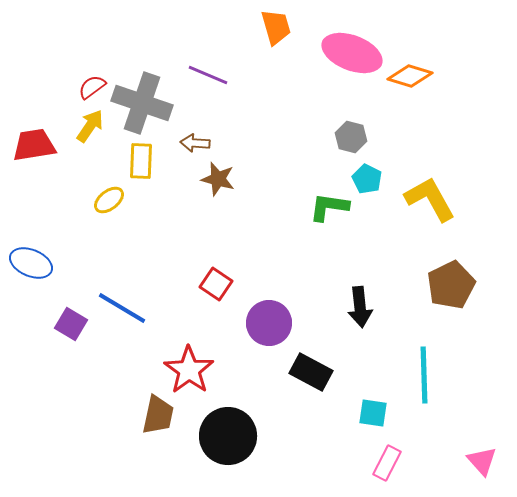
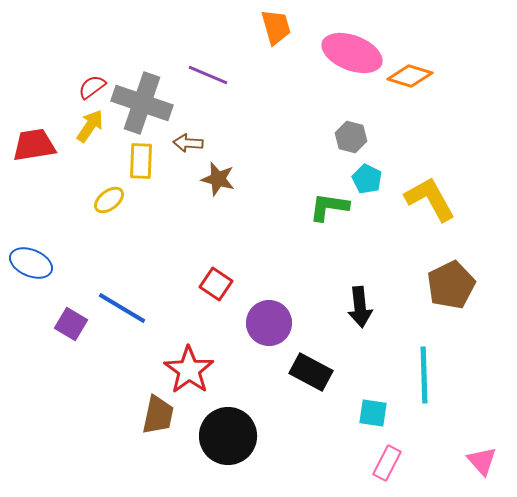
brown arrow: moved 7 px left
